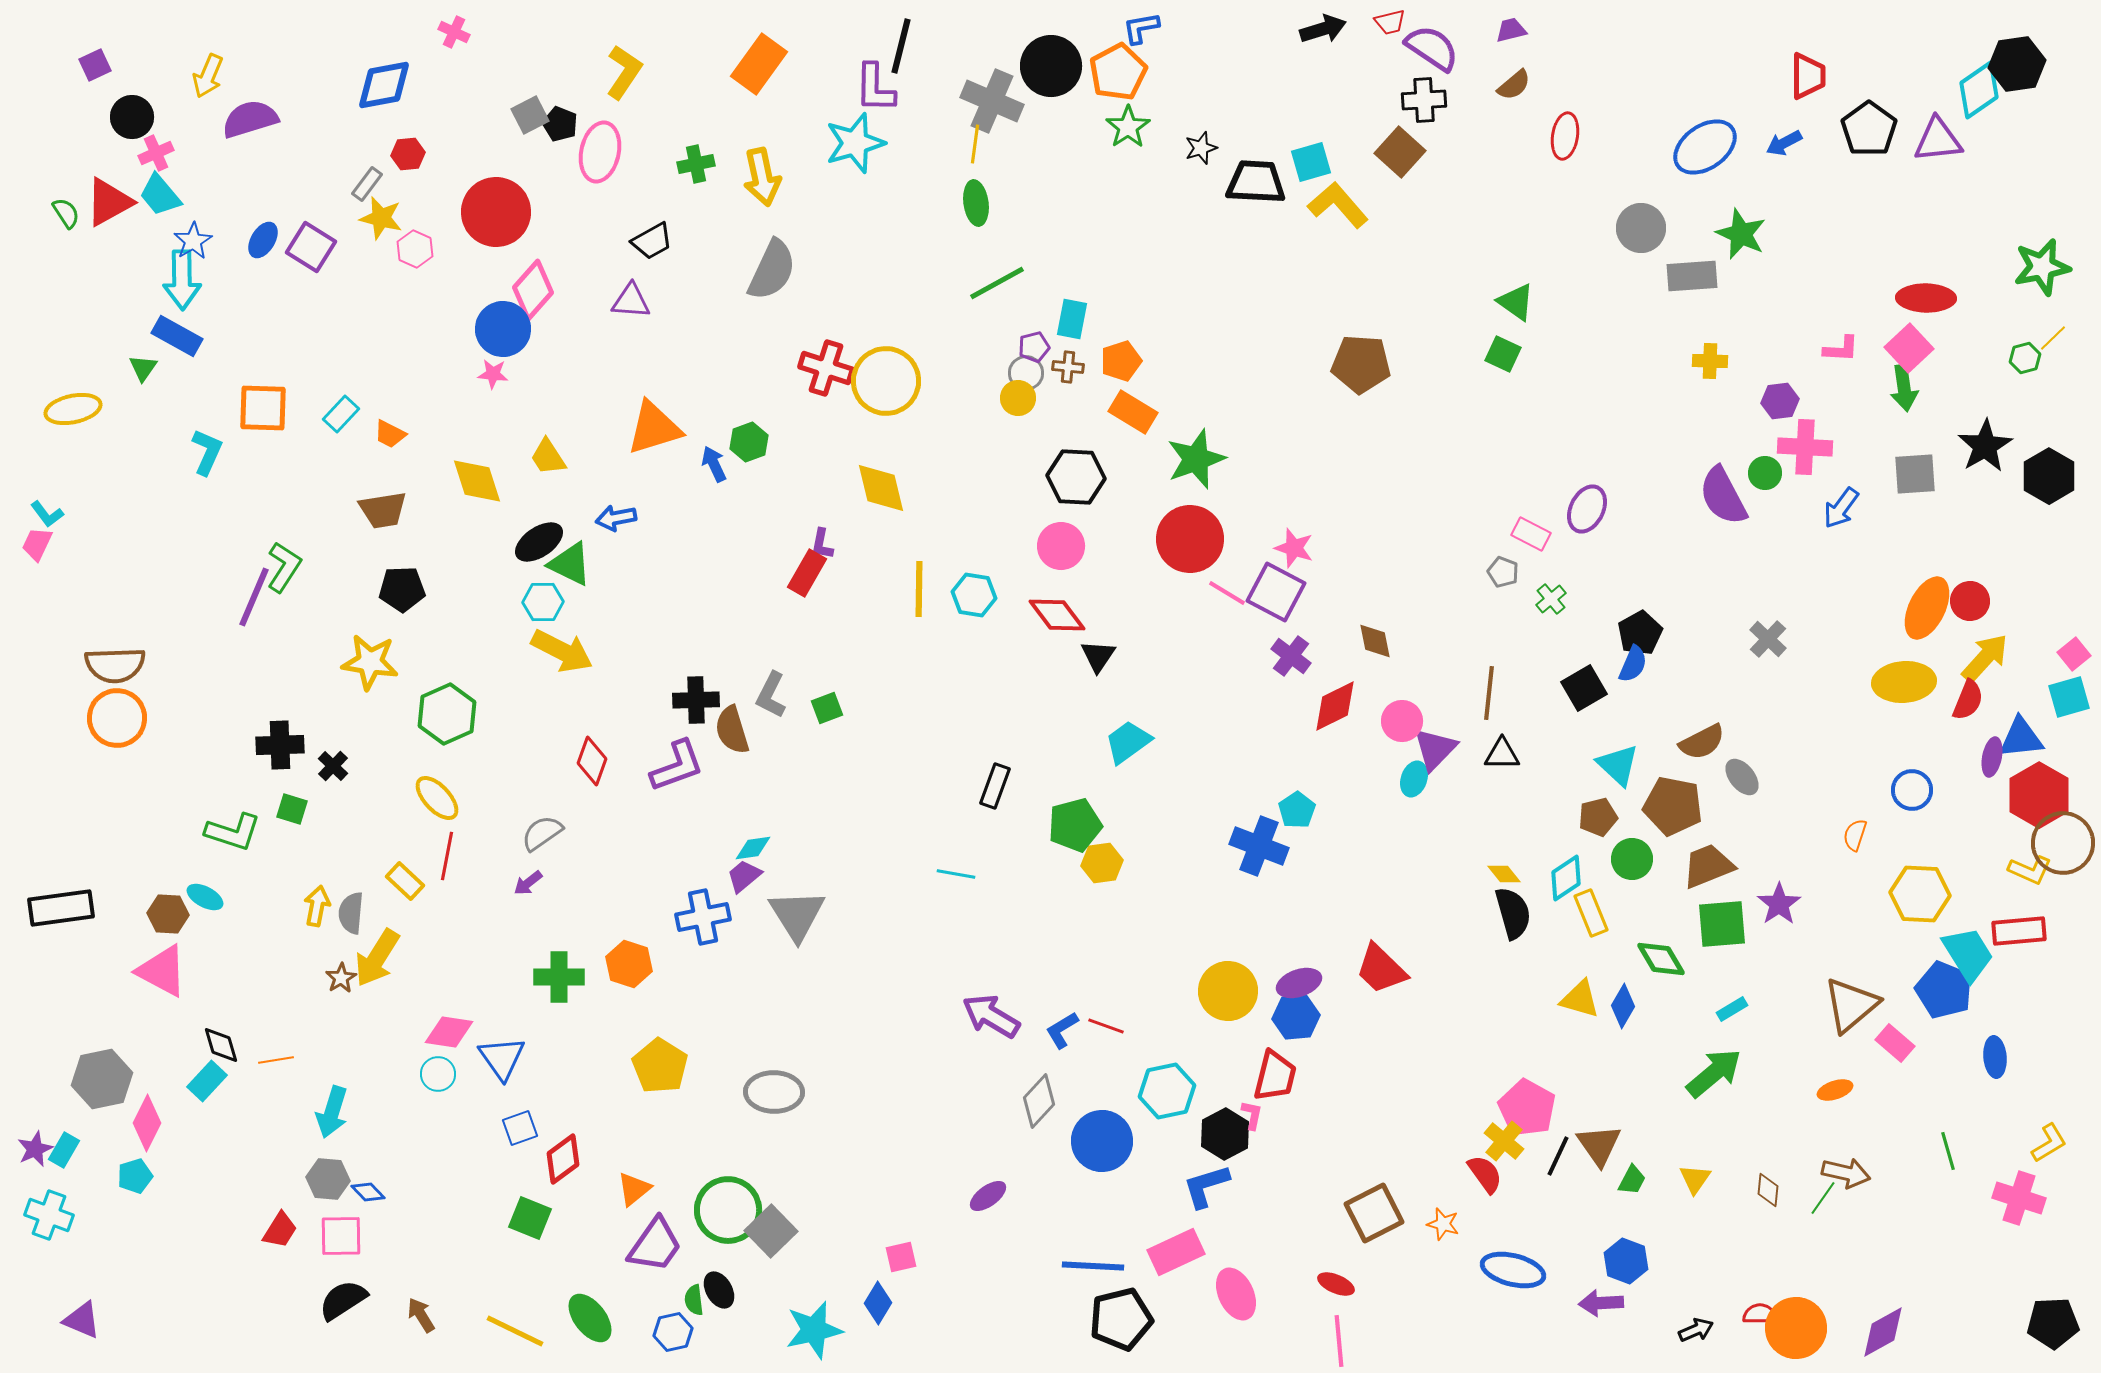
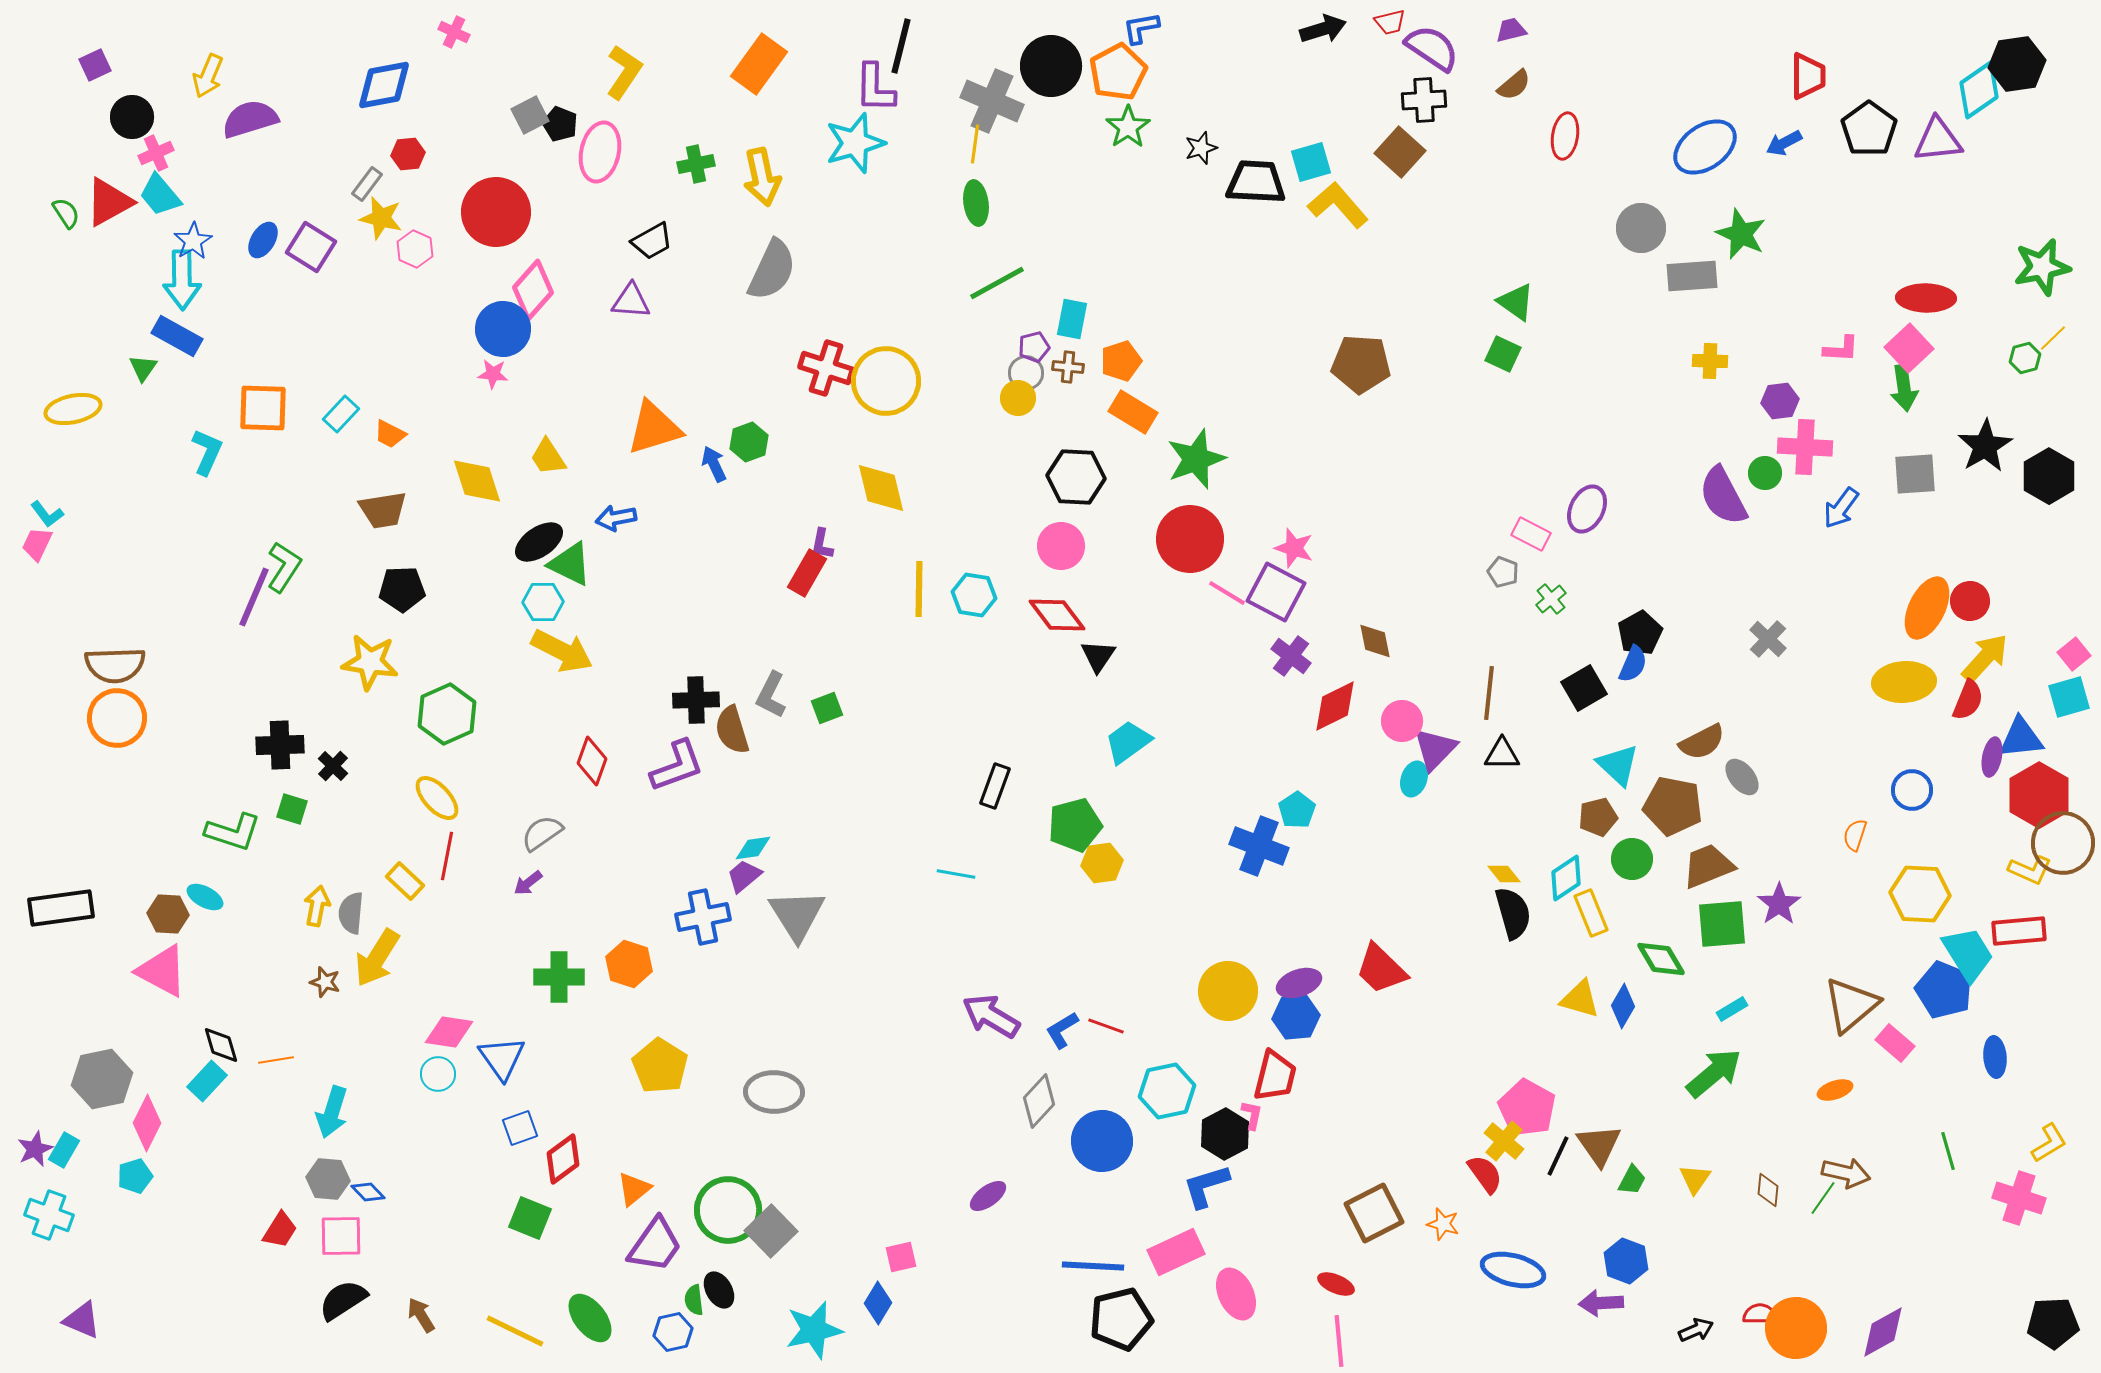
brown star at (341, 978): moved 16 px left, 4 px down; rotated 24 degrees counterclockwise
